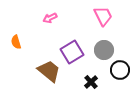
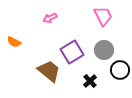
orange semicircle: moved 2 px left; rotated 48 degrees counterclockwise
black cross: moved 1 px left, 1 px up
